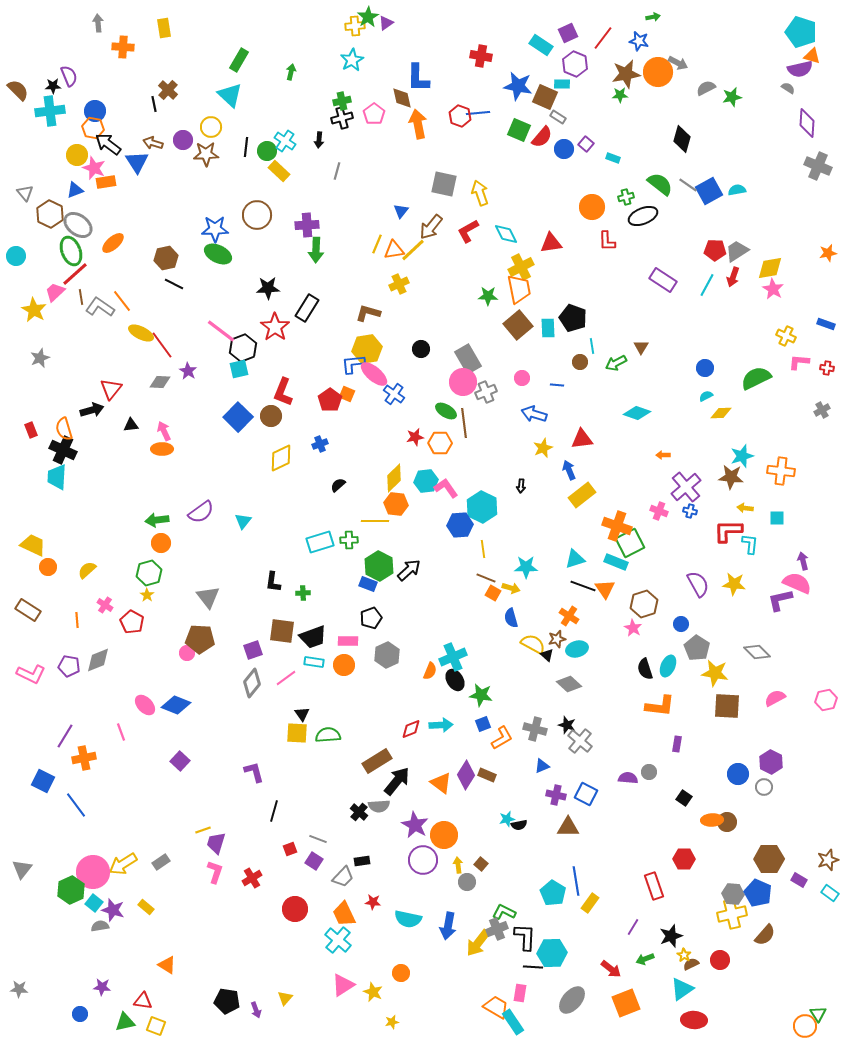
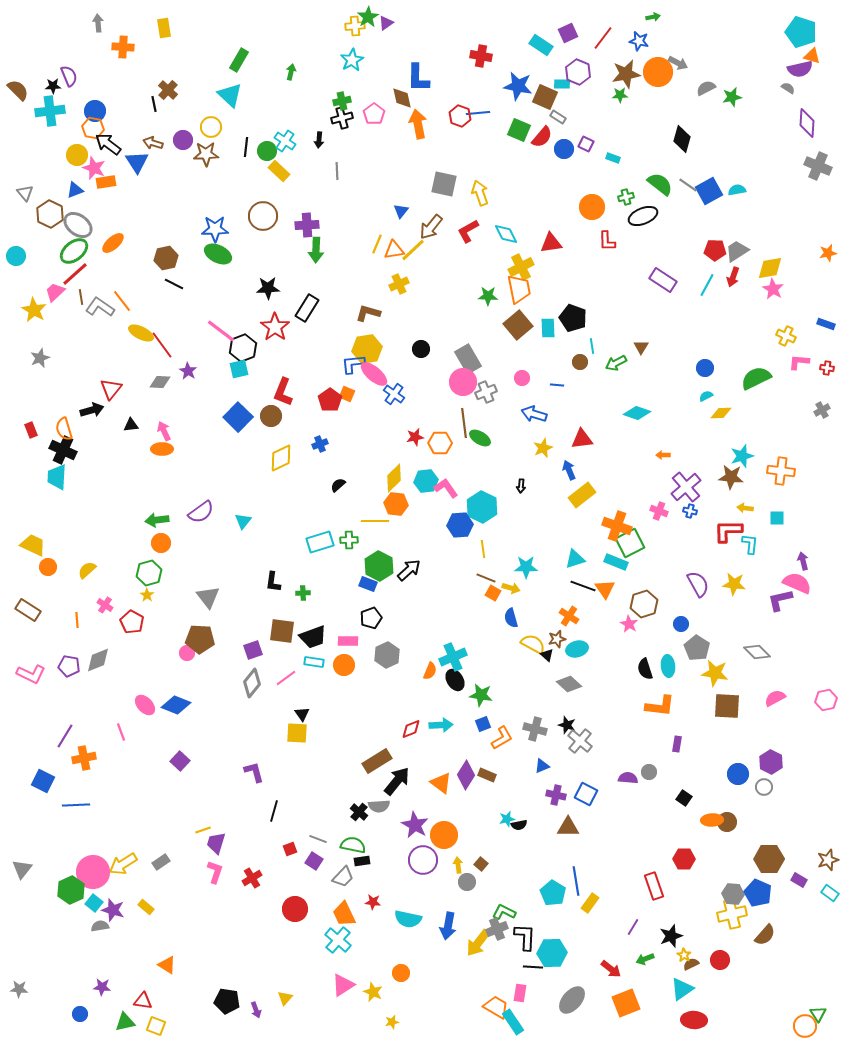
purple hexagon at (575, 64): moved 3 px right, 8 px down
purple square at (586, 144): rotated 14 degrees counterclockwise
gray line at (337, 171): rotated 18 degrees counterclockwise
brown circle at (257, 215): moved 6 px right, 1 px down
green ellipse at (71, 251): moved 3 px right; rotated 72 degrees clockwise
green ellipse at (446, 411): moved 34 px right, 27 px down
pink star at (633, 628): moved 4 px left, 4 px up
cyan ellipse at (668, 666): rotated 30 degrees counterclockwise
green semicircle at (328, 735): moved 25 px right, 110 px down; rotated 15 degrees clockwise
blue line at (76, 805): rotated 56 degrees counterclockwise
